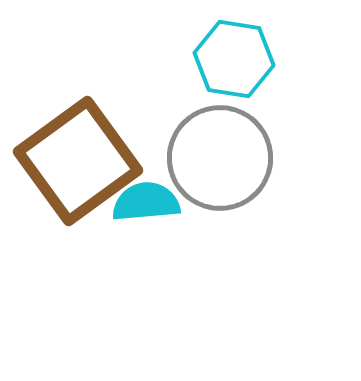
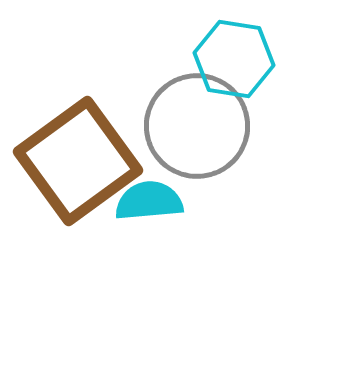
gray circle: moved 23 px left, 32 px up
cyan semicircle: moved 3 px right, 1 px up
